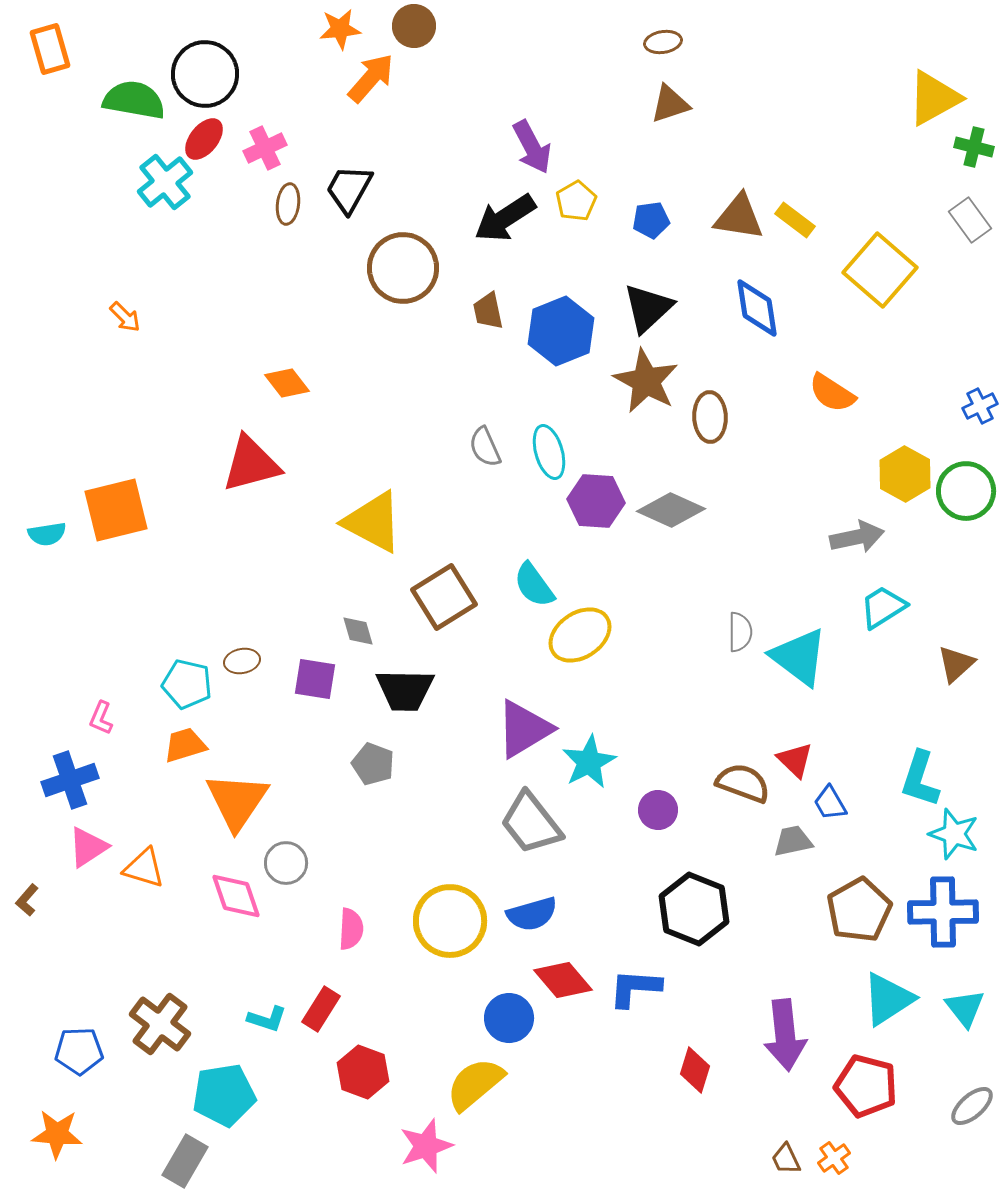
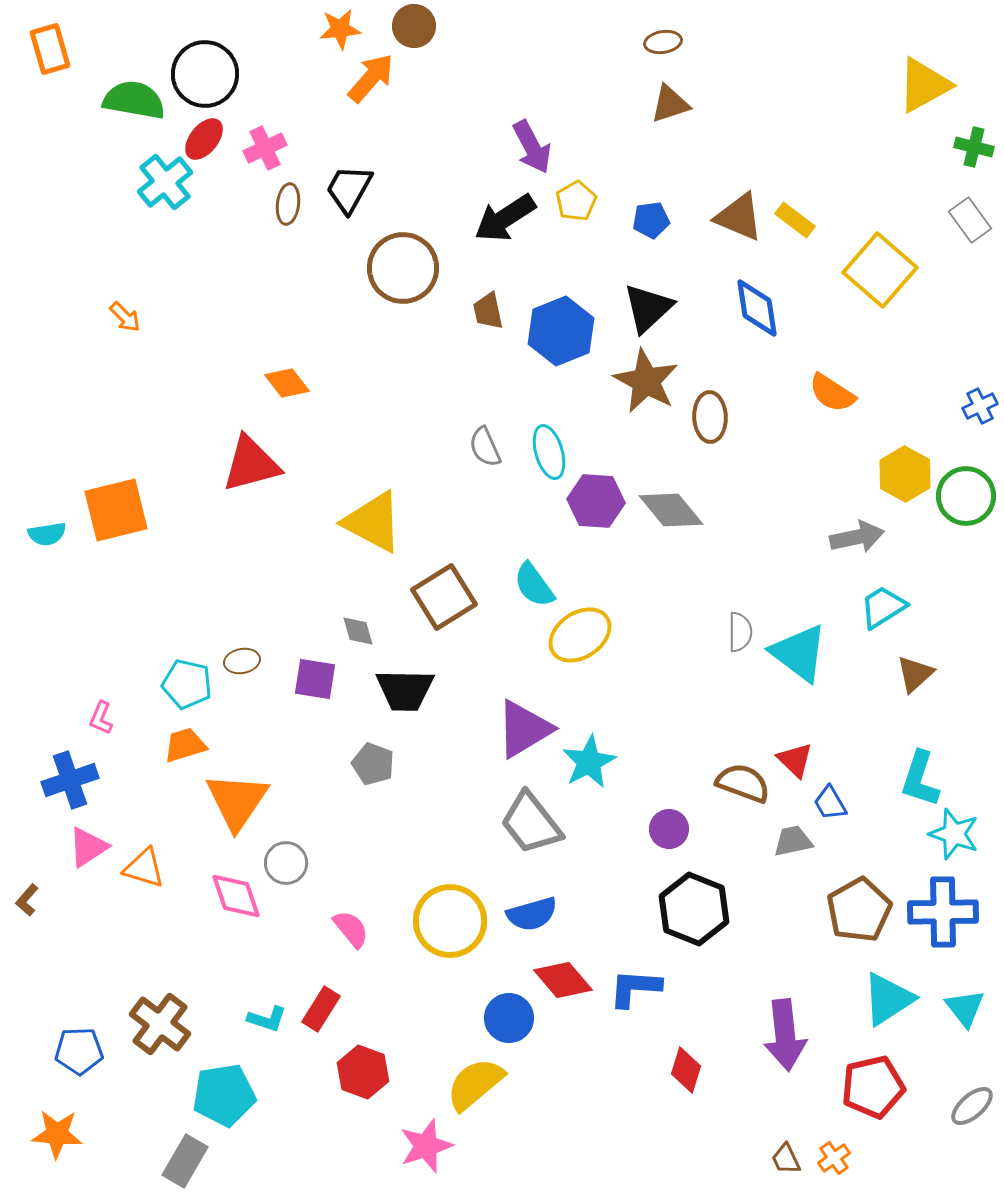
yellow triangle at (934, 98): moved 10 px left, 13 px up
brown triangle at (739, 217): rotated 14 degrees clockwise
green circle at (966, 491): moved 5 px down
gray diamond at (671, 510): rotated 26 degrees clockwise
cyan triangle at (799, 657): moved 4 px up
brown triangle at (956, 664): moved 41 px left, 10 px down
purple circle at (658, 810): moved 11 px right, 19 px down
pink semicircle at (351, 929): rotated 42 degrees counterclockwise
red diamond at (695, 1070): moved 9 px left
red pentagon at (866, 1086): moved 7 px right, 1 px down; rotated 28 degrees counterclockwise
